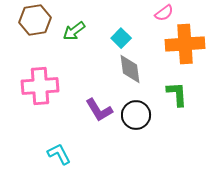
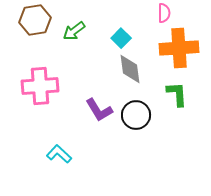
pink semicircle: rotated 54 degrees counterclockwise
orange cross: moved 6 px left, 4 px down
cyan L-shape: rotated 20 degrees counterclockwise
